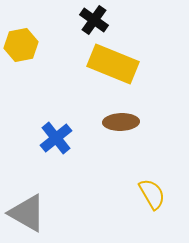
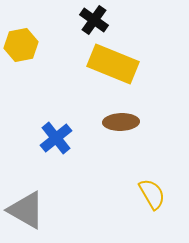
gray triangle: moved 1 px left, 3 px up
